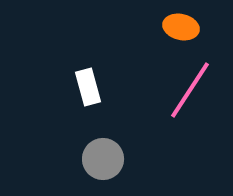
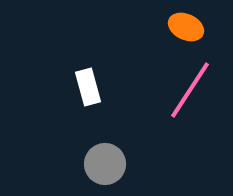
orange ellipse: moved 5 px right; rotated 12 degrees clockwise
gray circle: moved 2 px right, 5 px down
